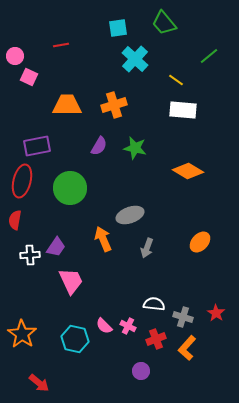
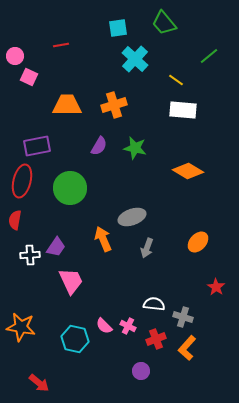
gray ellipse: moved 2 px right, 2 px down
orange ellipse: moved 2 px left
red star: moved 26 px up
orange star: moved 1 px left, 7 px up; rotated 24 degrees counterclockwise
